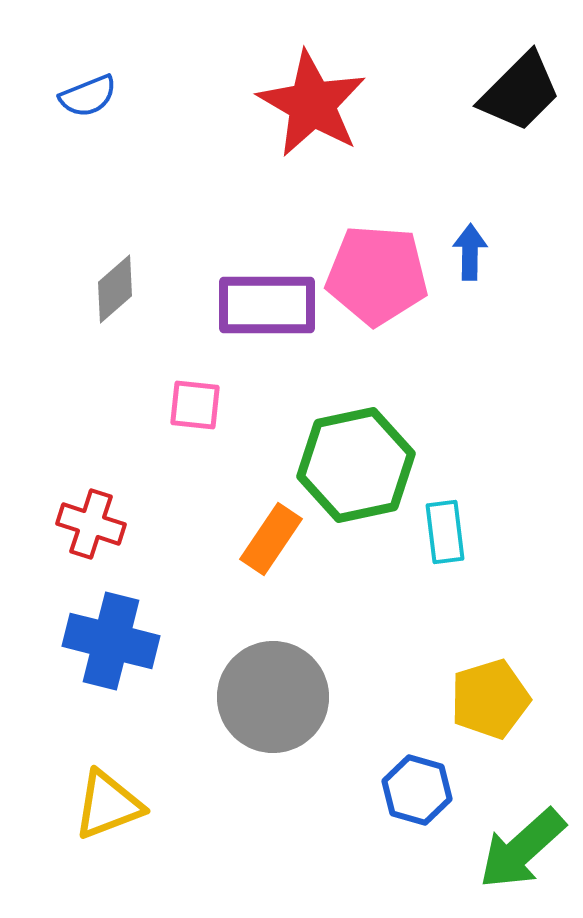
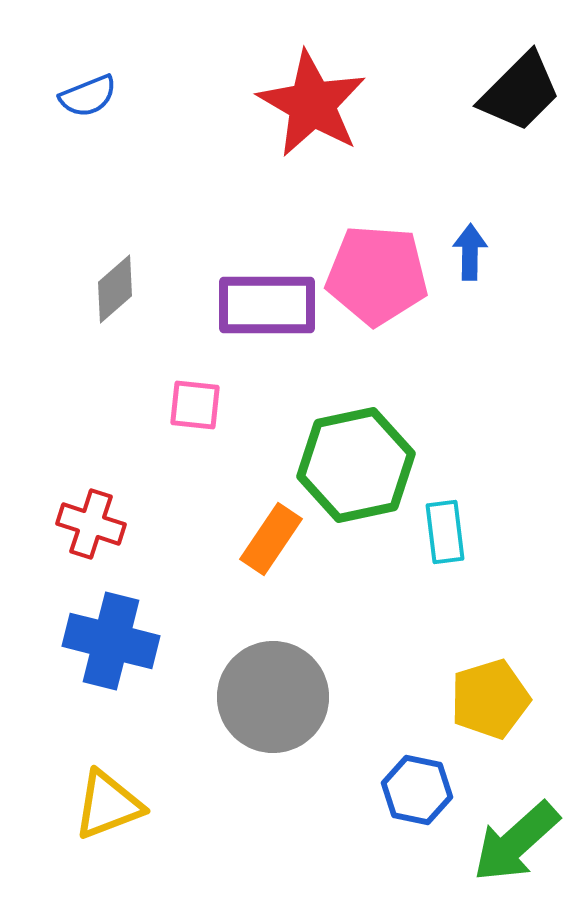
blue hexagon: rotated 4 degrees counterclockwise
green arrow: moved 6 px left, 7 px up
